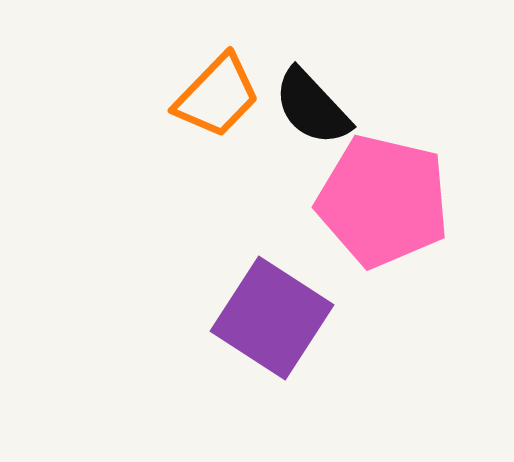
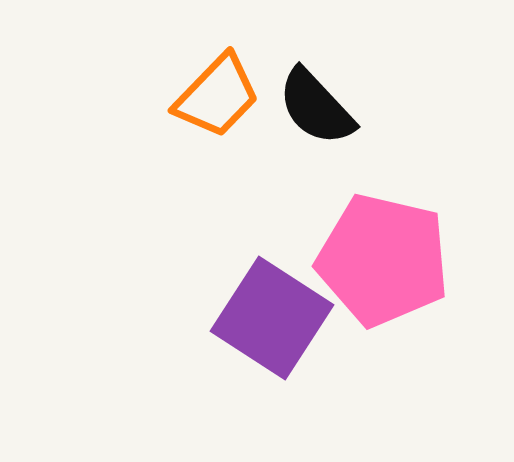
black semicircle: moved 4 px right
pink pentagon: moved 59 px down
